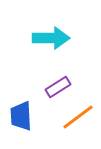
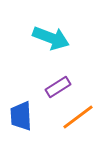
cyan arrow: rotated 21 degrees clockwise
